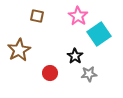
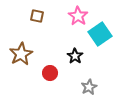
cyan square: moved 1 px right
brown star: moved 2 px right, 4 px down
gray star: moved 13 px down; rotated 21 degrees counterclockwise
